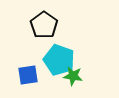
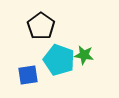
black pentagon: moved 3 px left, 1 px down
green star: moved 11 px right, 21 px up
